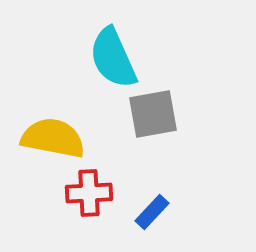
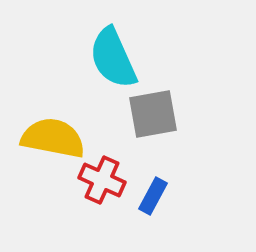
red cross: moved 13 px right, 13 px up; rotated 27 degrees clockwise
blue rectangle: moved 1 px right, 16 px up; rotated 15 degrees counterclockwise
